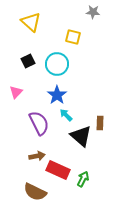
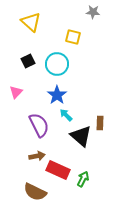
purple semicircle: moved 2 px down
